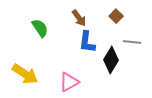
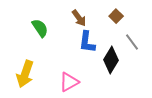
gray line: rotated 48 degrees clockwise
yellow arrow: rotated 76 degrees clockwise
